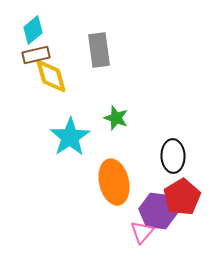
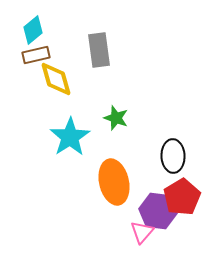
yellow diamond: moved 5 px right, 3 px down
